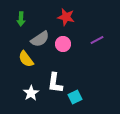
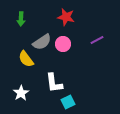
gray semicircle: moved 2 px right, 3 px down
white L-shape: moved 1 px left; rotated 15 degrees counterclockwise
white star: moved 10 px left
cyan square: moved 7 px left, 5 px down
